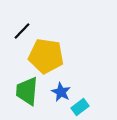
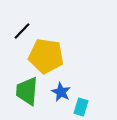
cyan rectangle: moved 1 px right; rotated 36 degrees counterclockwise
